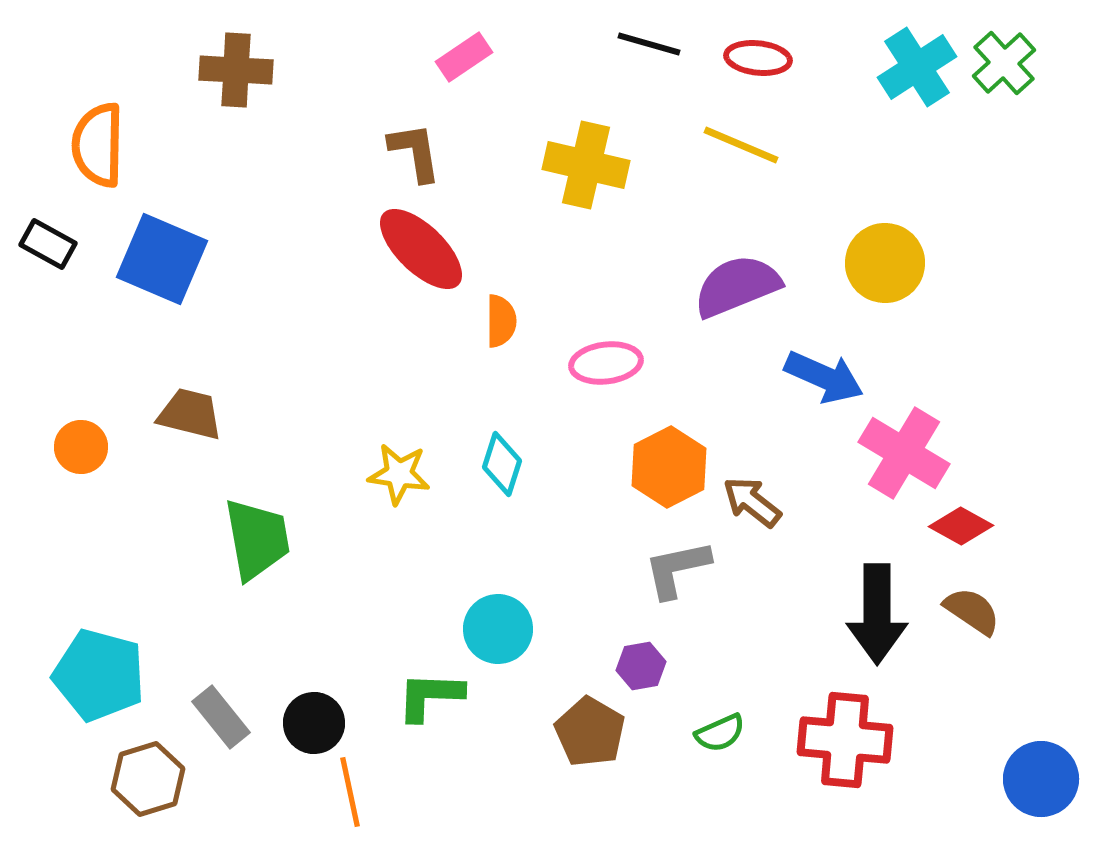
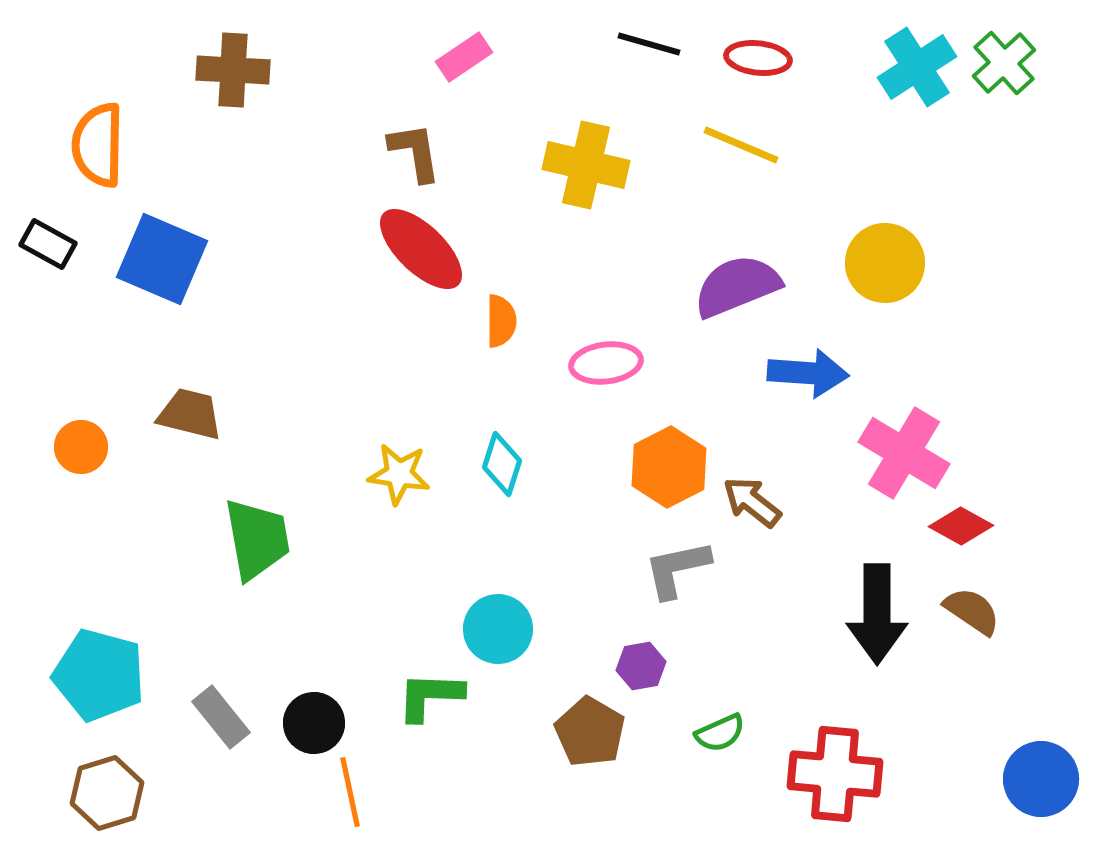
brown cross at (236, 70): moved 3 px left
blue arrow at (824, 377): moved 16 px left, 4 px up; rotated 20 degrees counterclockwise
red cross at (845, 740): moved 10 px left, 34 px down
brown hexagon at (148, 779): moved 41 px left, 14 px down
